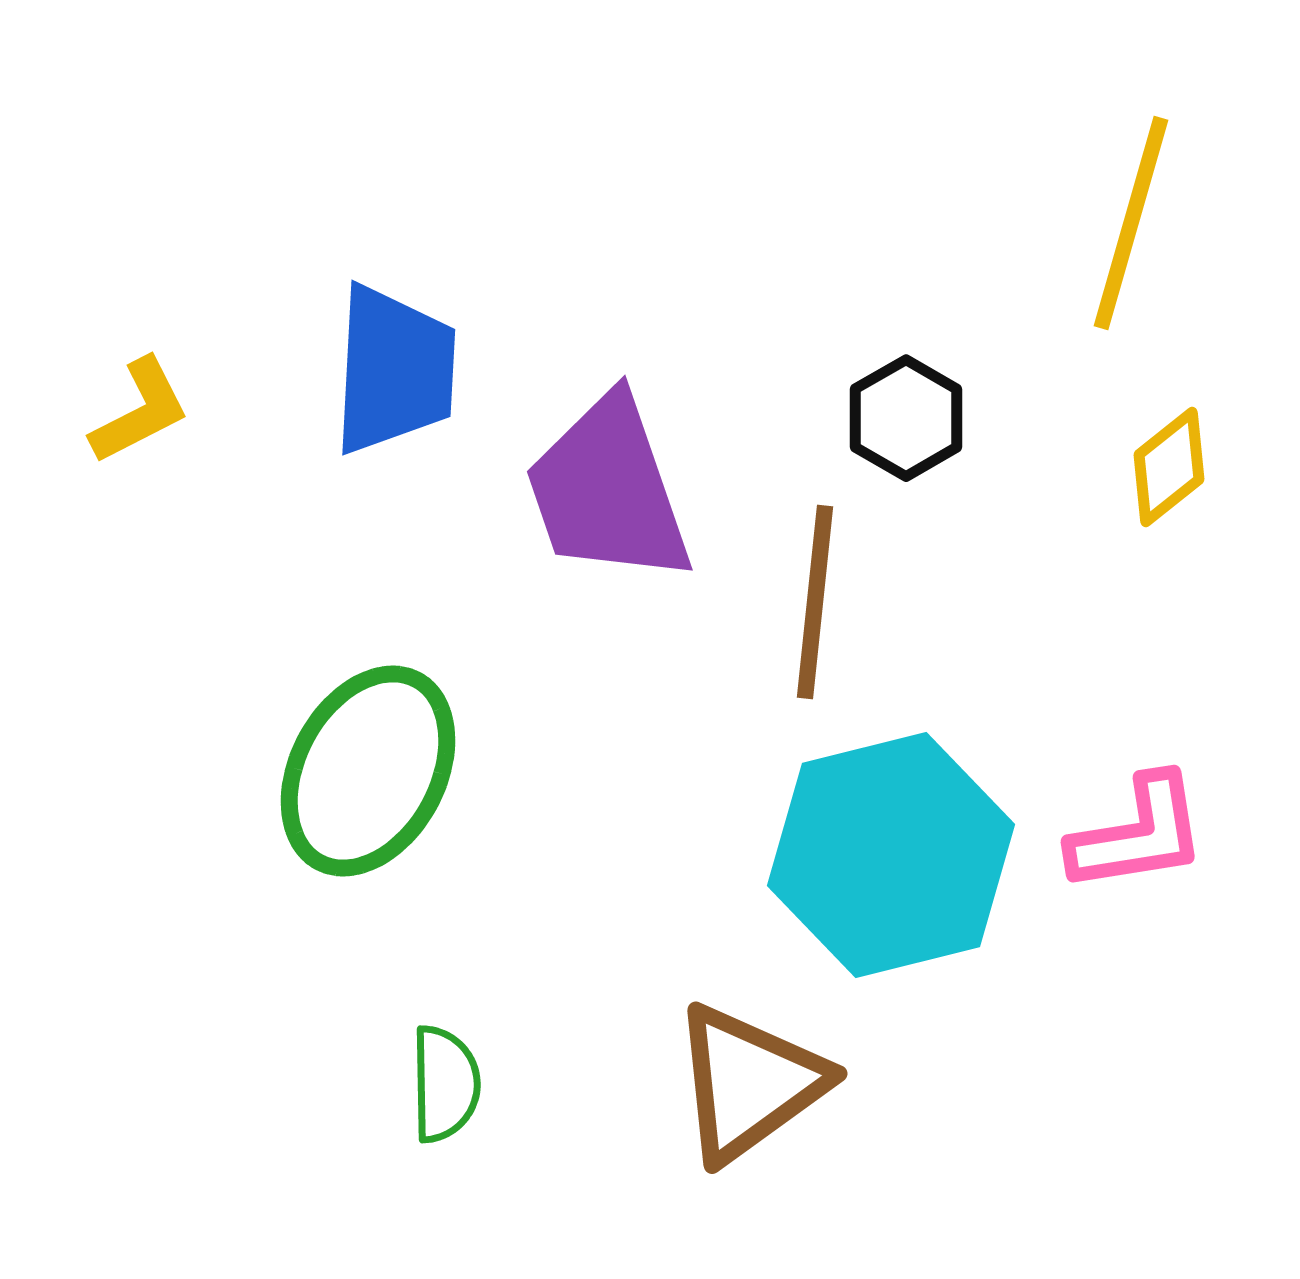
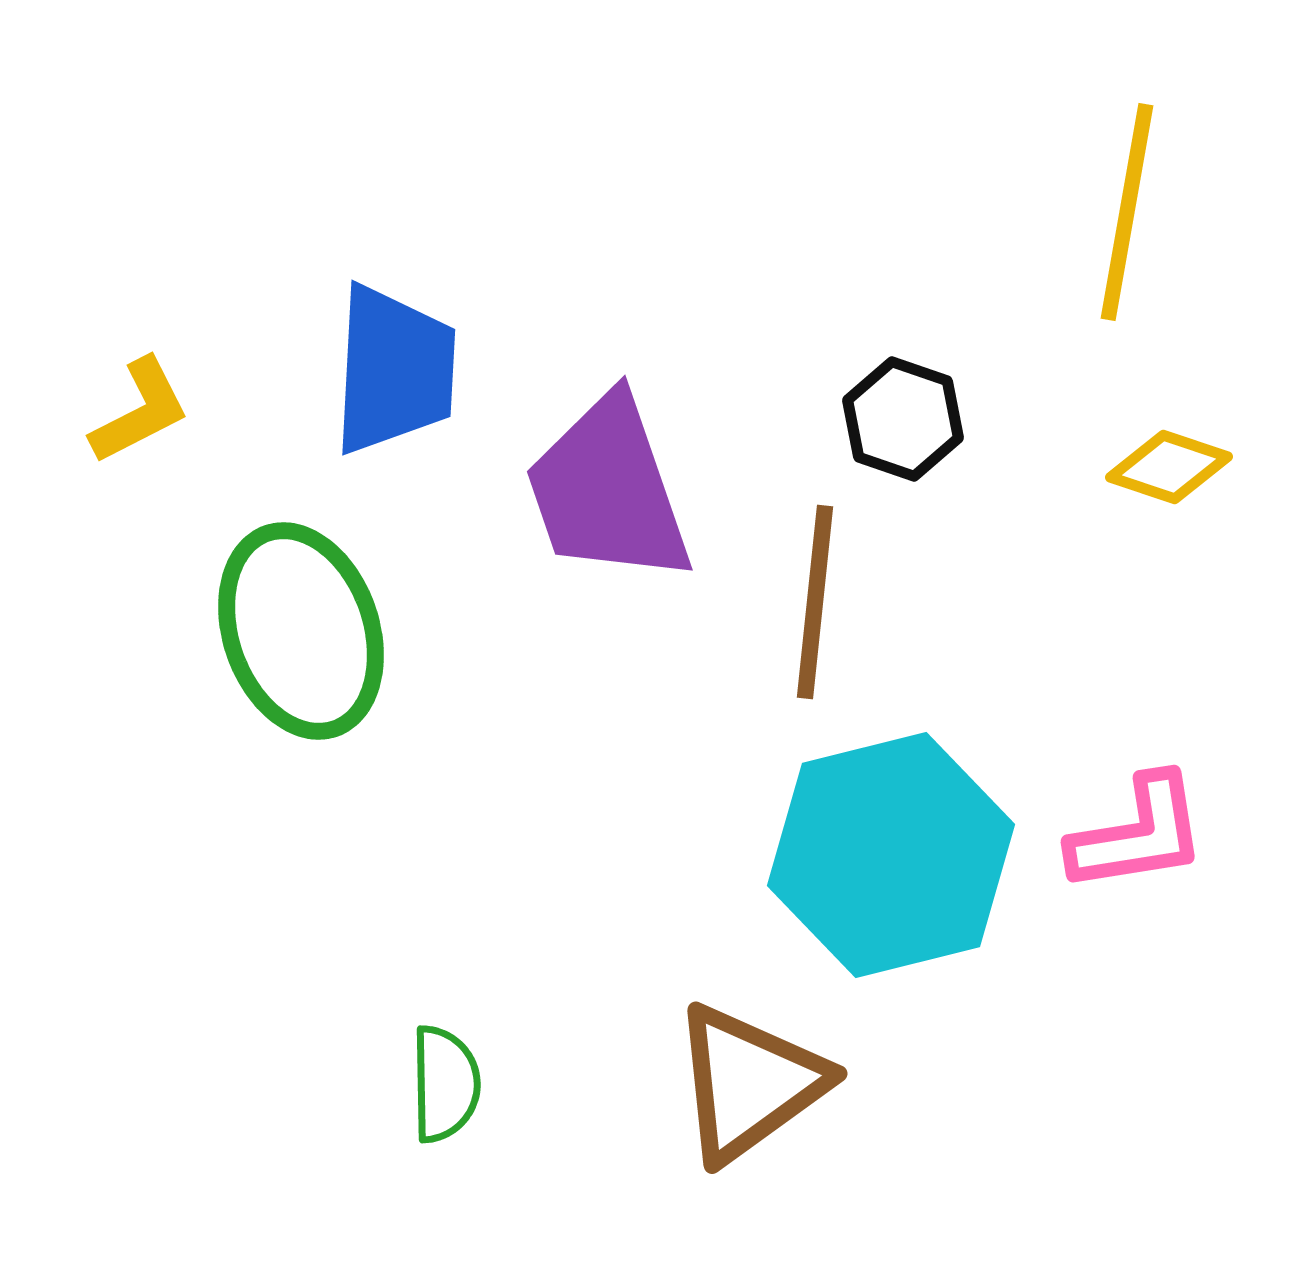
yellow line: moved 4 px left, 11 px up; rotated 6 degrees counterclockwise
black hexagon: moved 3 px left, 1 px down; rotated 11 degrees counterclockwise
yellow diamond: rotated 57 degrees clockwise
green ellipse: moved 67 px left, 140 px up; rotated 47 degrees counterclockwise
